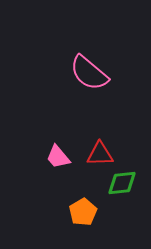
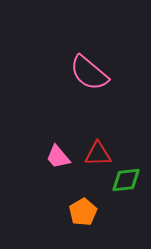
red triangle: moved 2 px left
green diamond: moved 4 px right, 3 px up
